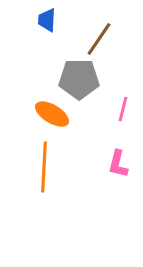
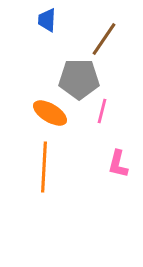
brown line: moved 5 px right
pink line: moved 21 px left, 2 px down
orange ellipse: moved 2 px left, 1 px up
